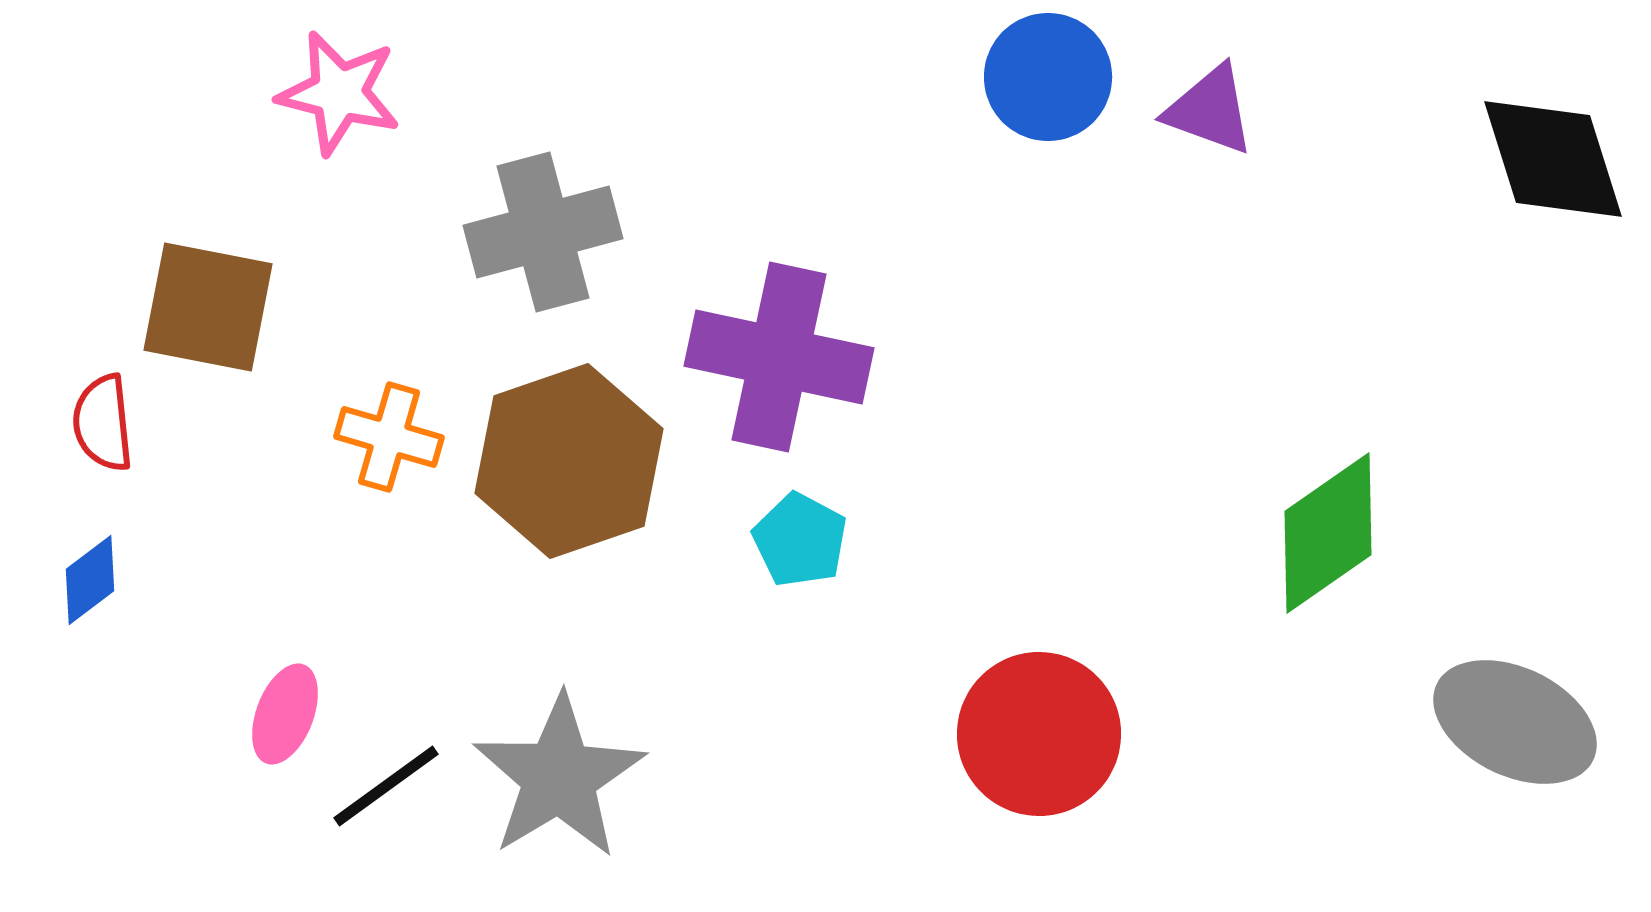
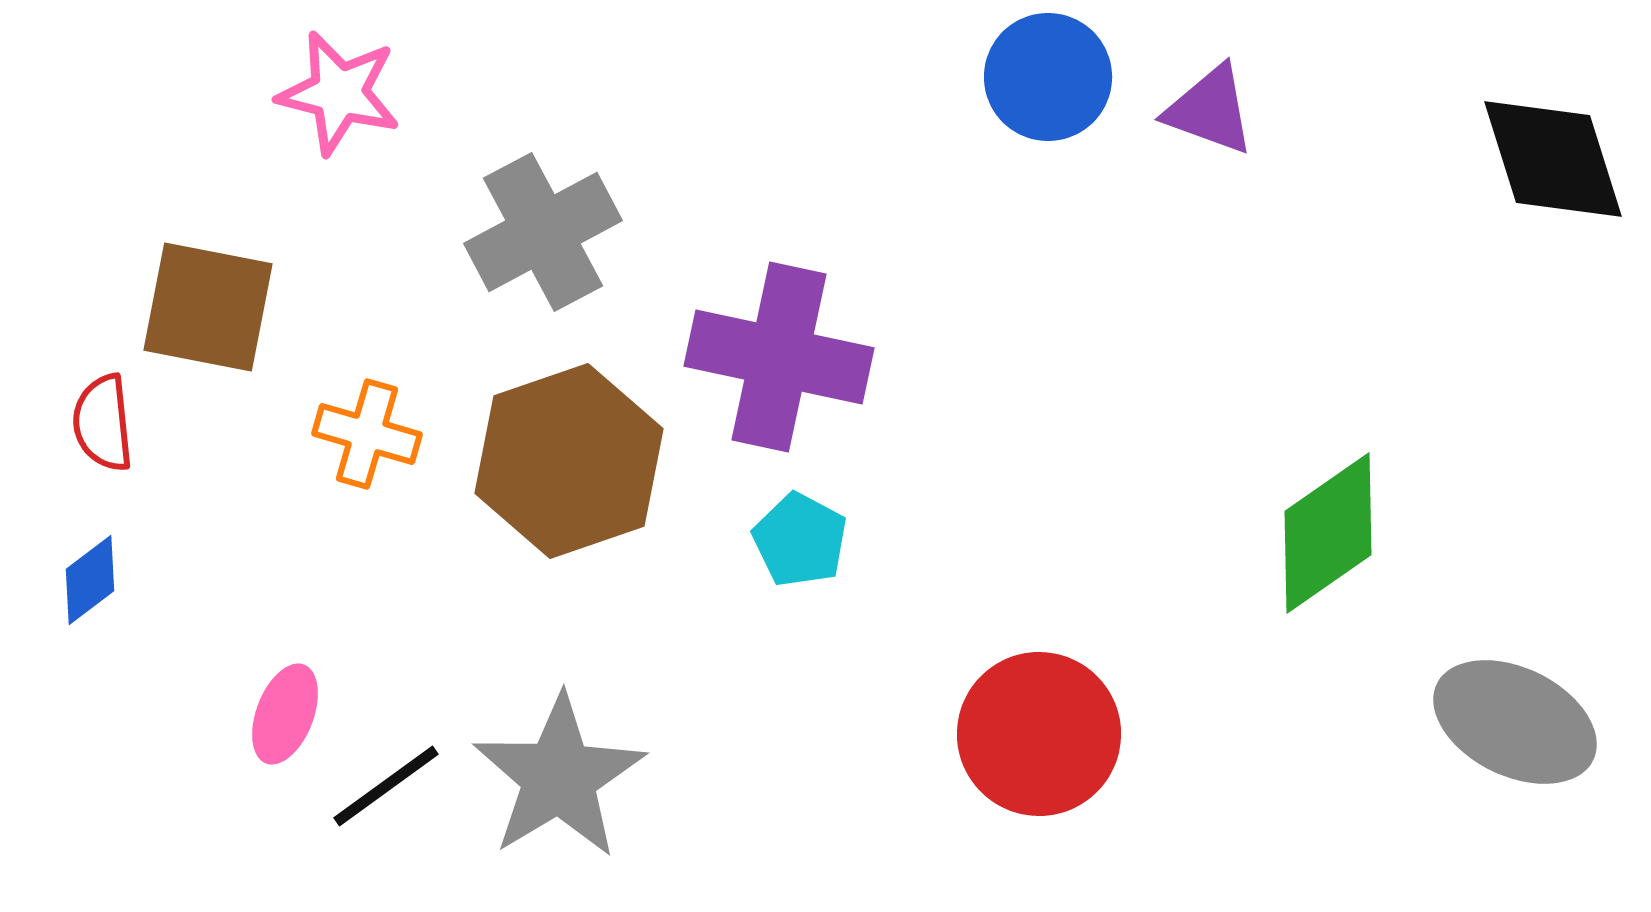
gray cross: rotated 13 degrees counterclockwise
orange cross: moved 22 px left, 3 px up
